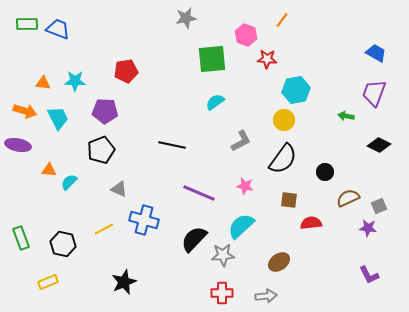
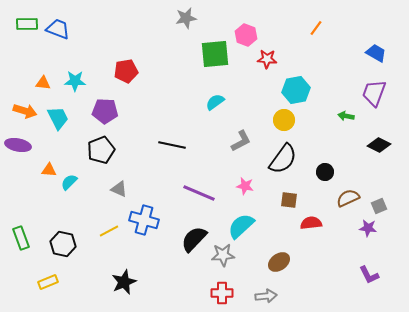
orange line at (282, 20): moved 34 px right, 8 px down
green square at (212, 59): moved 3 px right, 5 px up
yellow line at (104, 229): moved 5 px right, 2 px down
